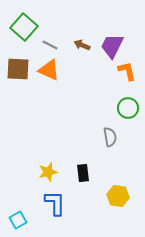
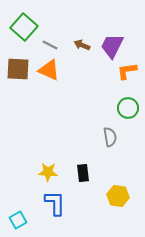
orange L-shape: rotated 85 degrees counterclockwise
yellow star: rotated 18 degrees clockwise
